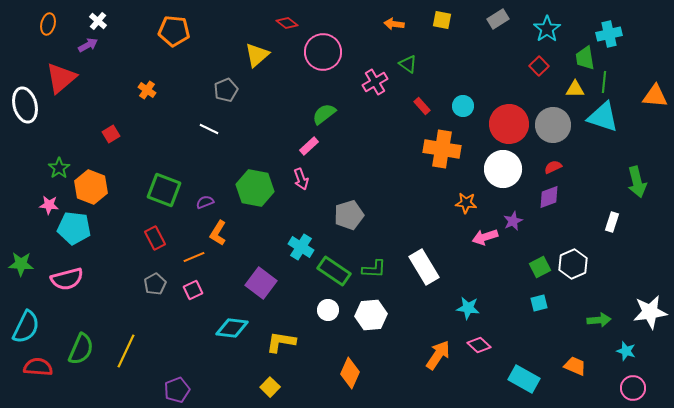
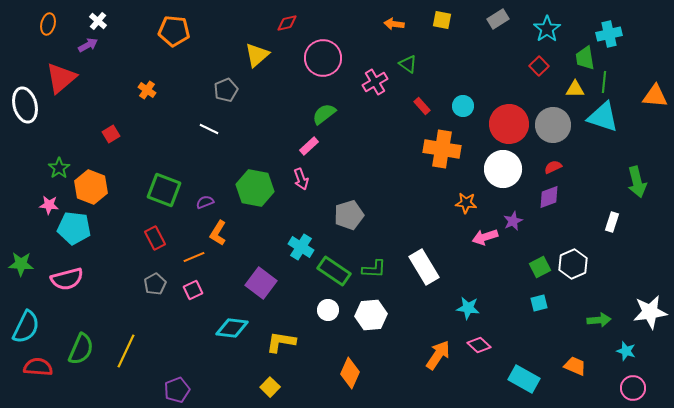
red diamond at (287, 23): rotated 50 degrees counterclockwise
pink circle at (323, 52): moved 6 px down
